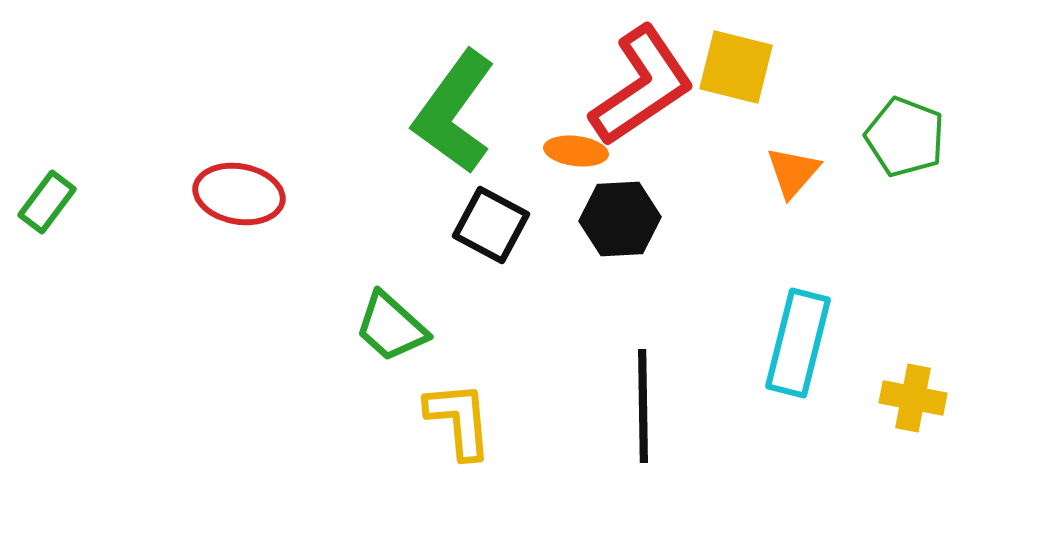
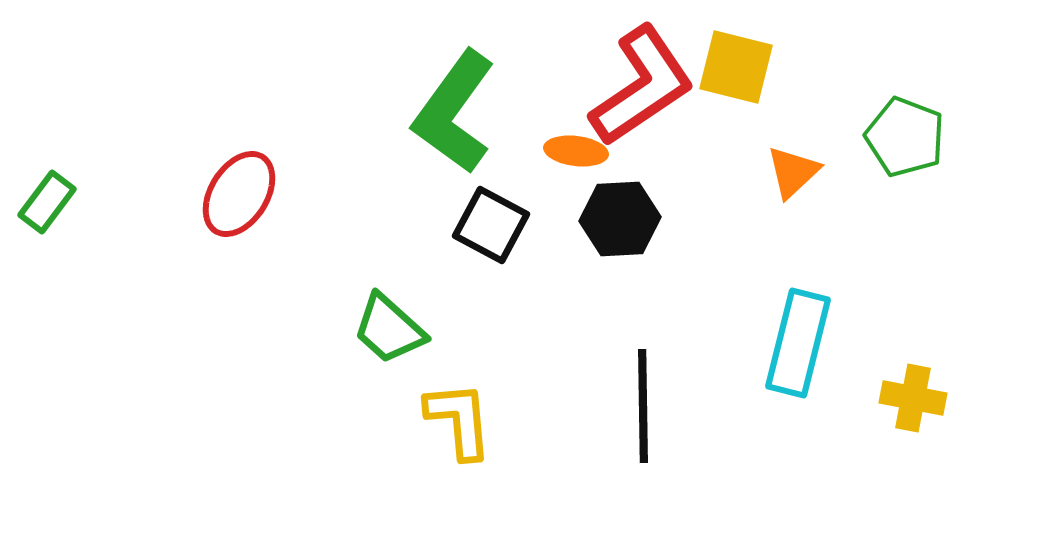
orange triangle: rotated 6 degrees clockwise
red ellipse: rotated 68 degrees counterclockwise
green trapezoid: moved 2 px left, 2 px down
